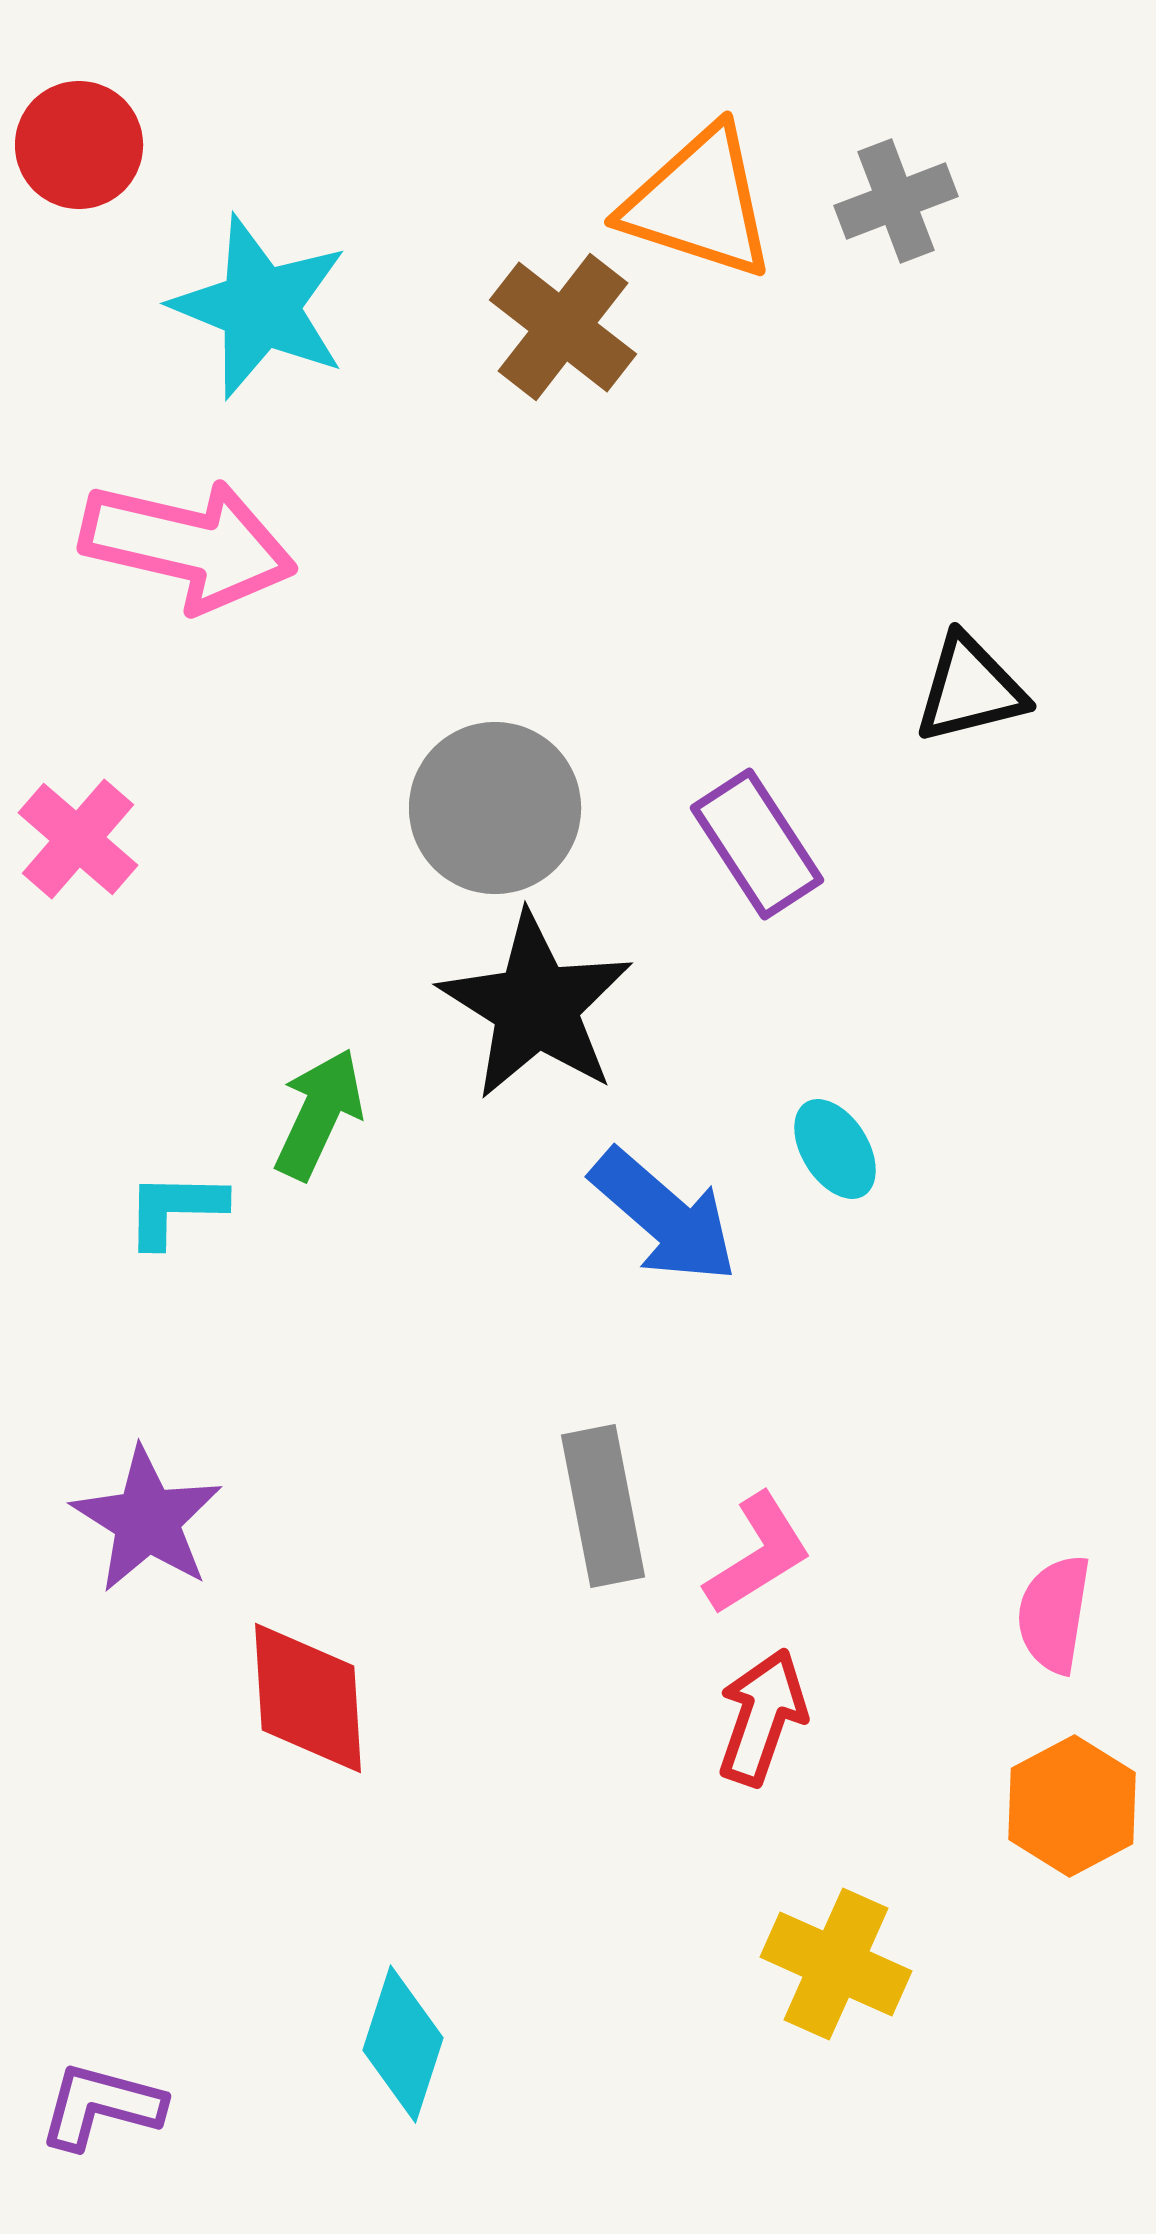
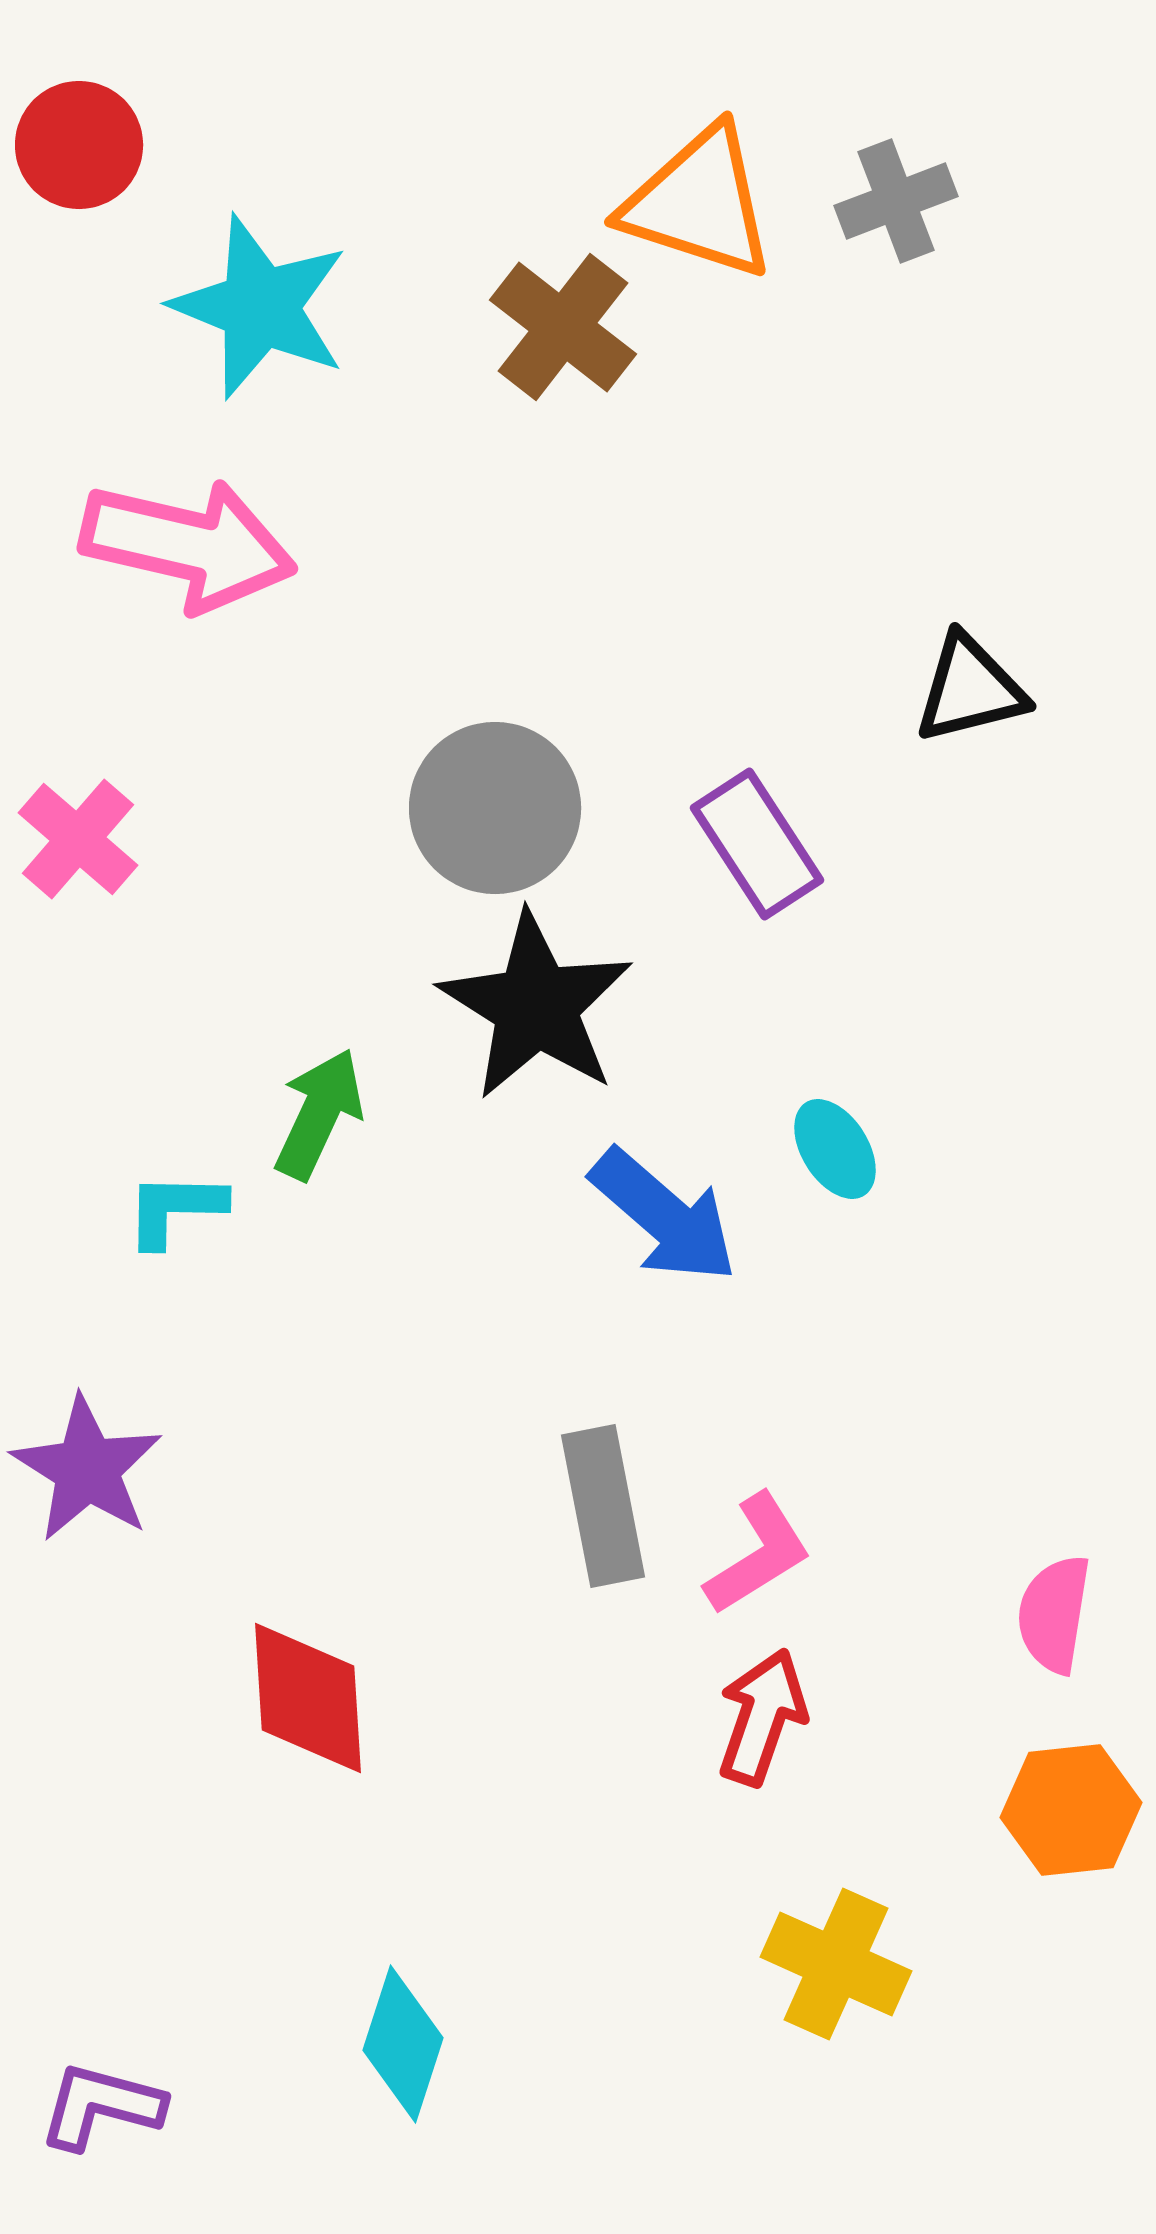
purple star: moved 60 px left, 51 px up
orange hexagon: moved 1 px left, 4 px down; rotated 22 degrees clockwise
